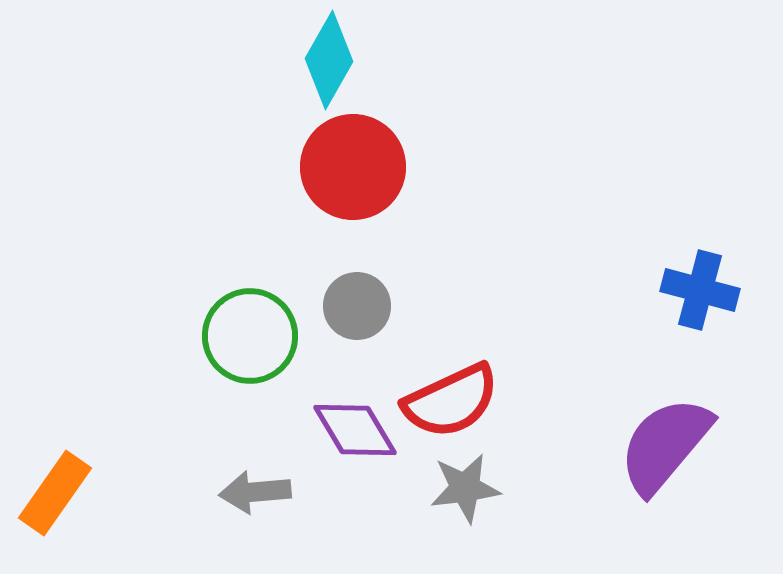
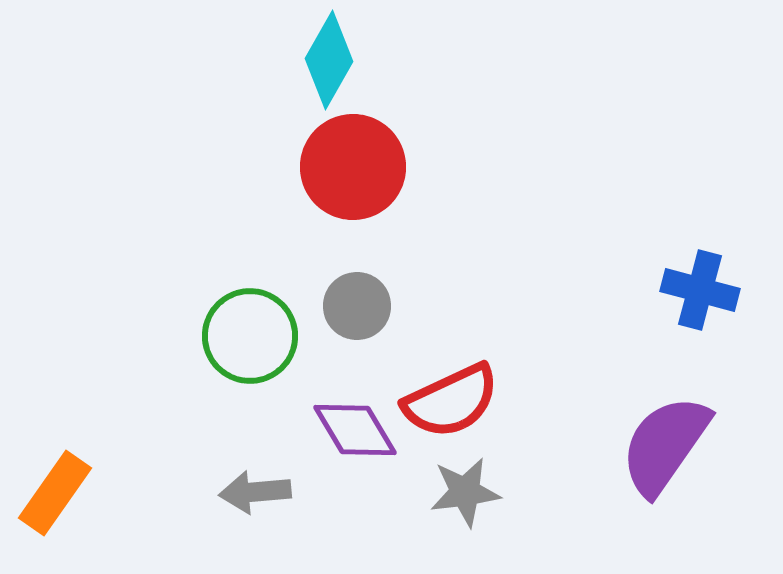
purple semicircle: rotated 5 degrees counterclockwise
gray star: moved 4 px down
